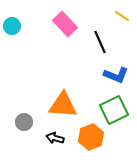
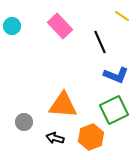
pink rectangle: moved 5 px left, 2 px down
